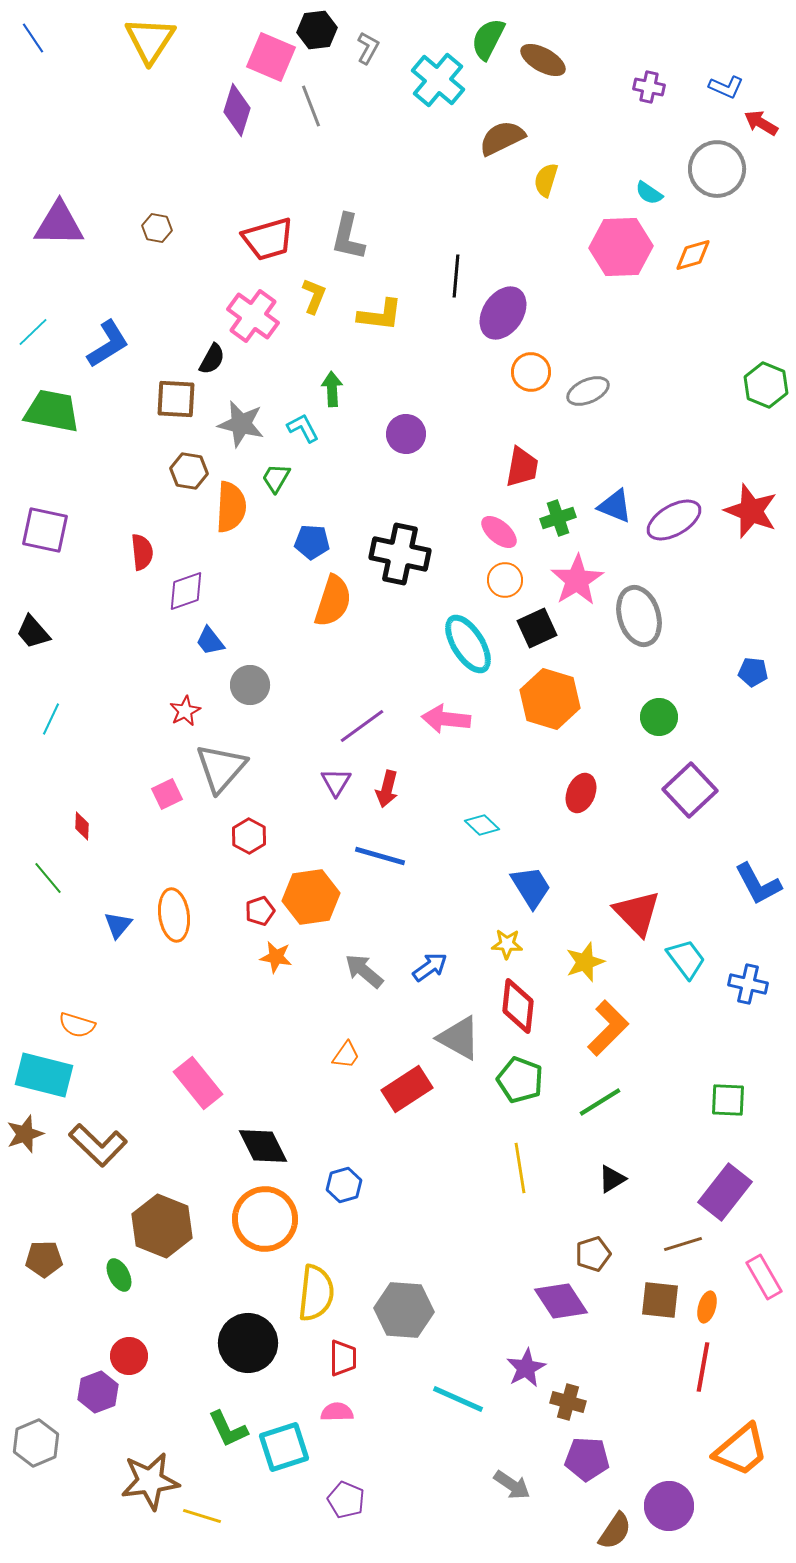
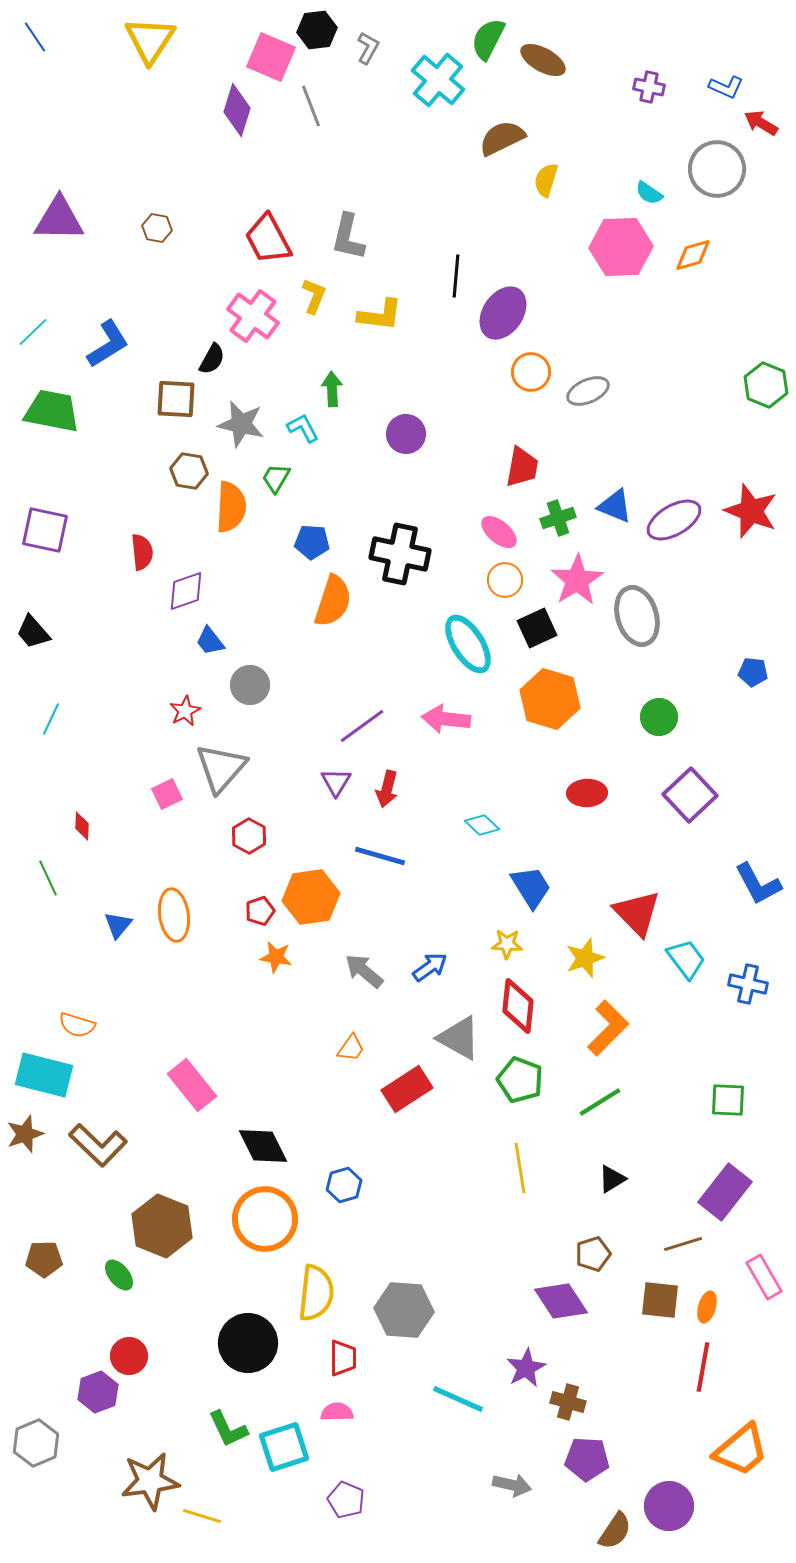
blue line at (33, 38): moved 2 px right, 1 px up
purple triangle at (59, 224): moved 5 px up
red trapezoid at (268, 239): rotated 78 degrees clockwise
gray ellipse at (639, 616): moved 2 px left
purple square at (690, 790): moved 5 px down
red ellipse at (581, 793): moved 6 px right; rotated 66 degrees clockwise
green line at (48, 878): rotated 15 degrees clockwise
yellow star at (585, 962): moved 4 px up
orange trapezoid at (346, 1055): moved 5 px right, 7 px up
pink rectangle at (198, 1083): moved 6 px left, 2 px down
green ellipse at (119, 1275): rotated 12 degrees counterclockwise
gray arrow at (512, 1485): rotated 21 degrees counterclockwise
